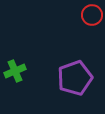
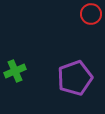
red circle: moved 1 px left, 1 px up
